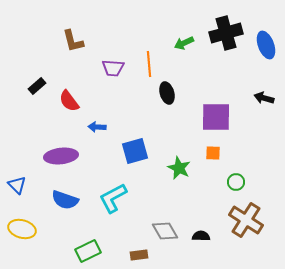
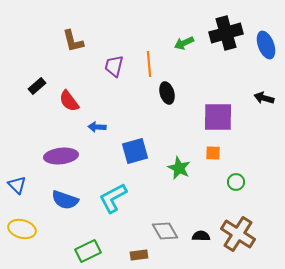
purple trapezoid: moved 1 px right, 2 px up; rotated 100 degrees clockwise
purple square: moved 2 px right
brown cross: moved 8 px left, 14 px down
